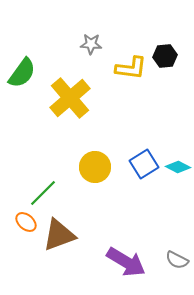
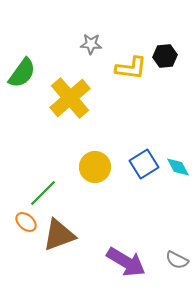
cyan diamond: rotated 35 degrees clockwise
